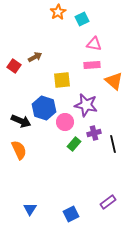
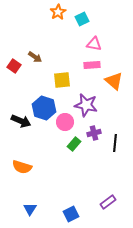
brown arrow: rotated 64 degrees clockwise
black line: moved 2 px right, 1 px up; rotated 18 degrees clockwise
orange semicircle: moved 3 px right, 17 px down; rotated 132 degrees clockwise
